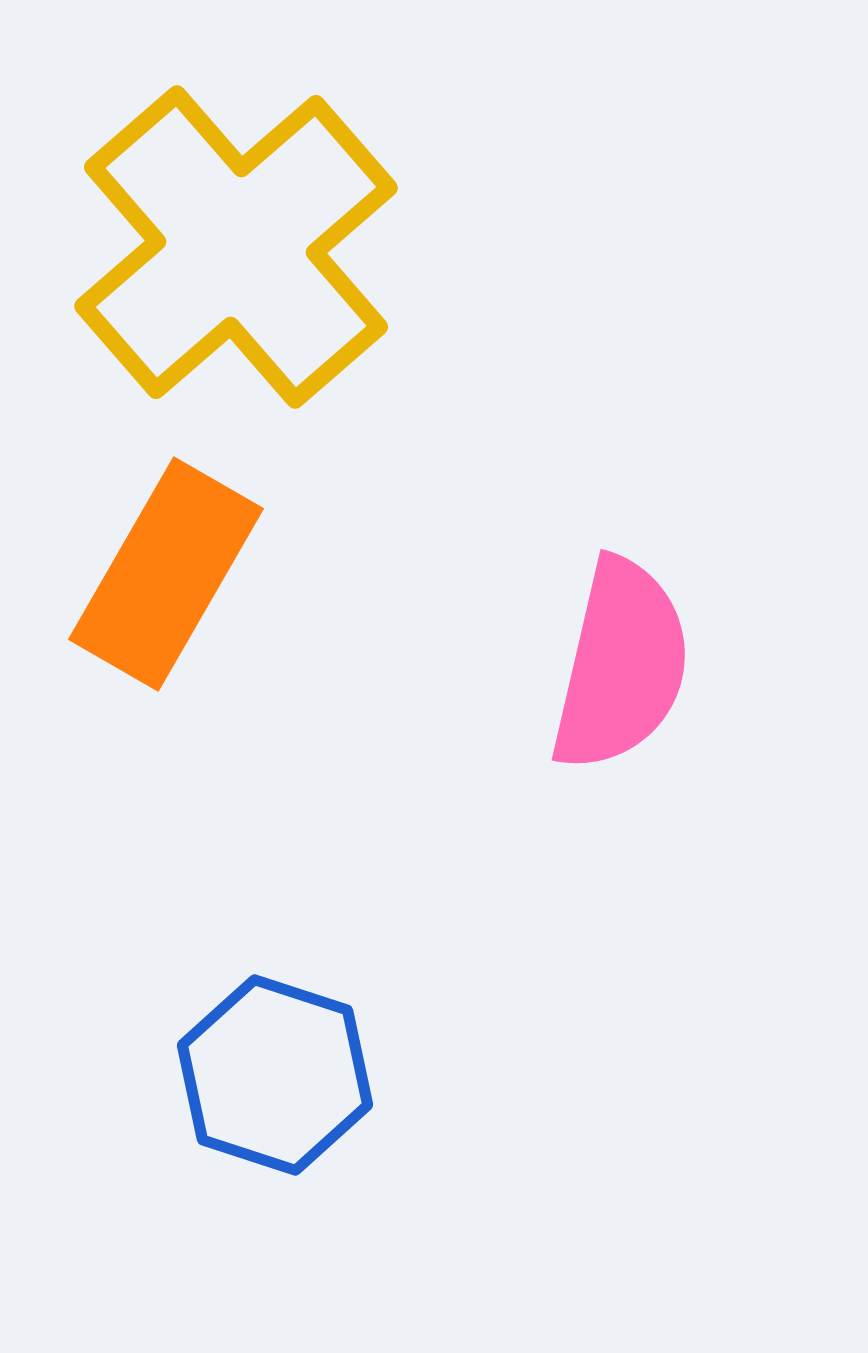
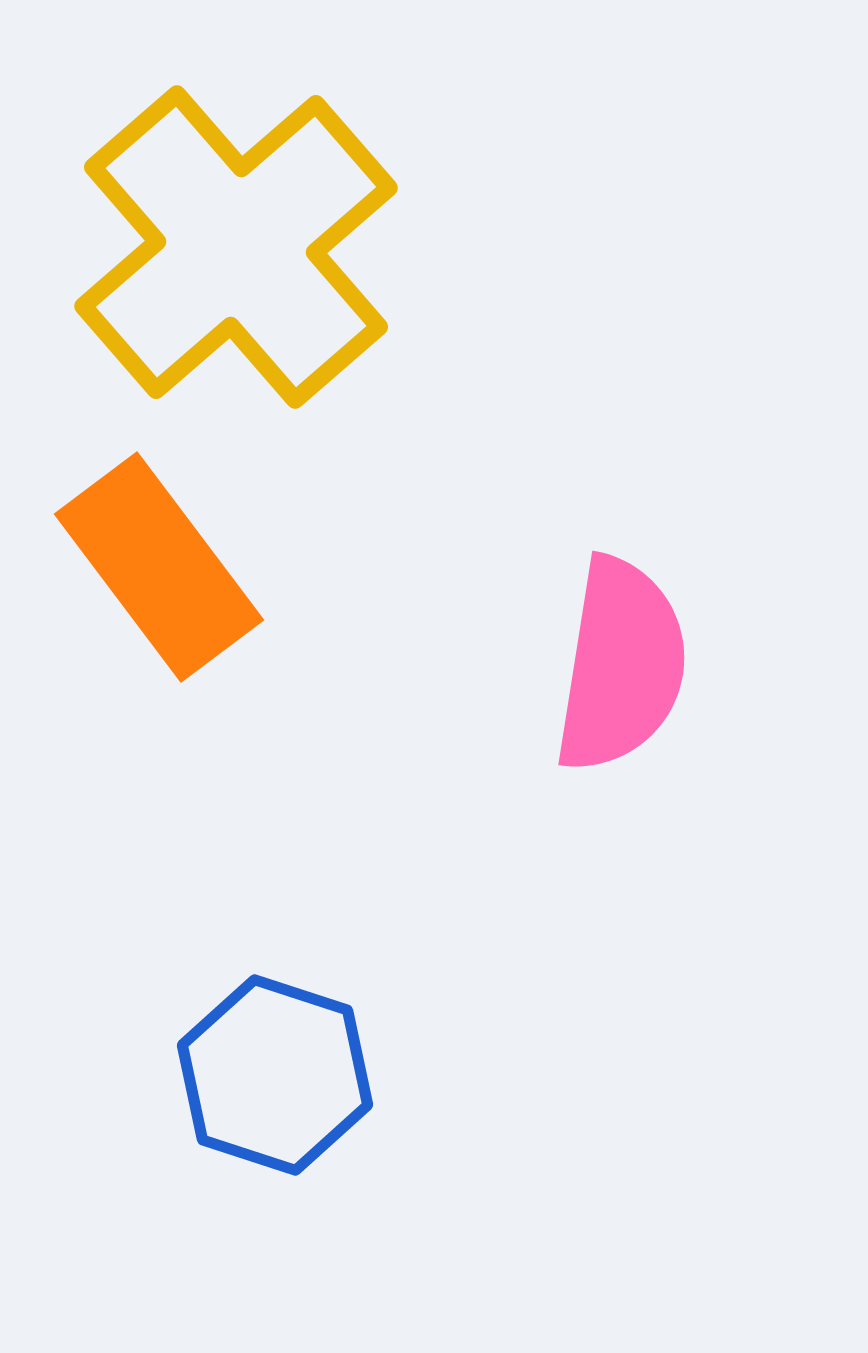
orange rectangle: moved 7 px left, 7 px up; rotated 67 degrees counterclockwise
pink semicircle: rotated 4 degrees counterclockwise
